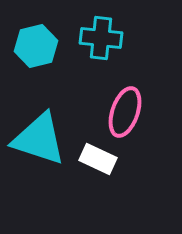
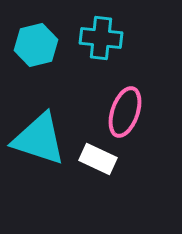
cyan hexagon: moved 1 px up
